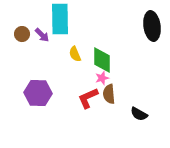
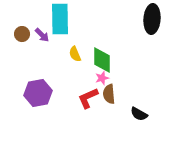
black ellipse: moved 7 px up; rotated 12 degrees clockwise
purple hexagon: rotated 12 degrees counterclockwise
